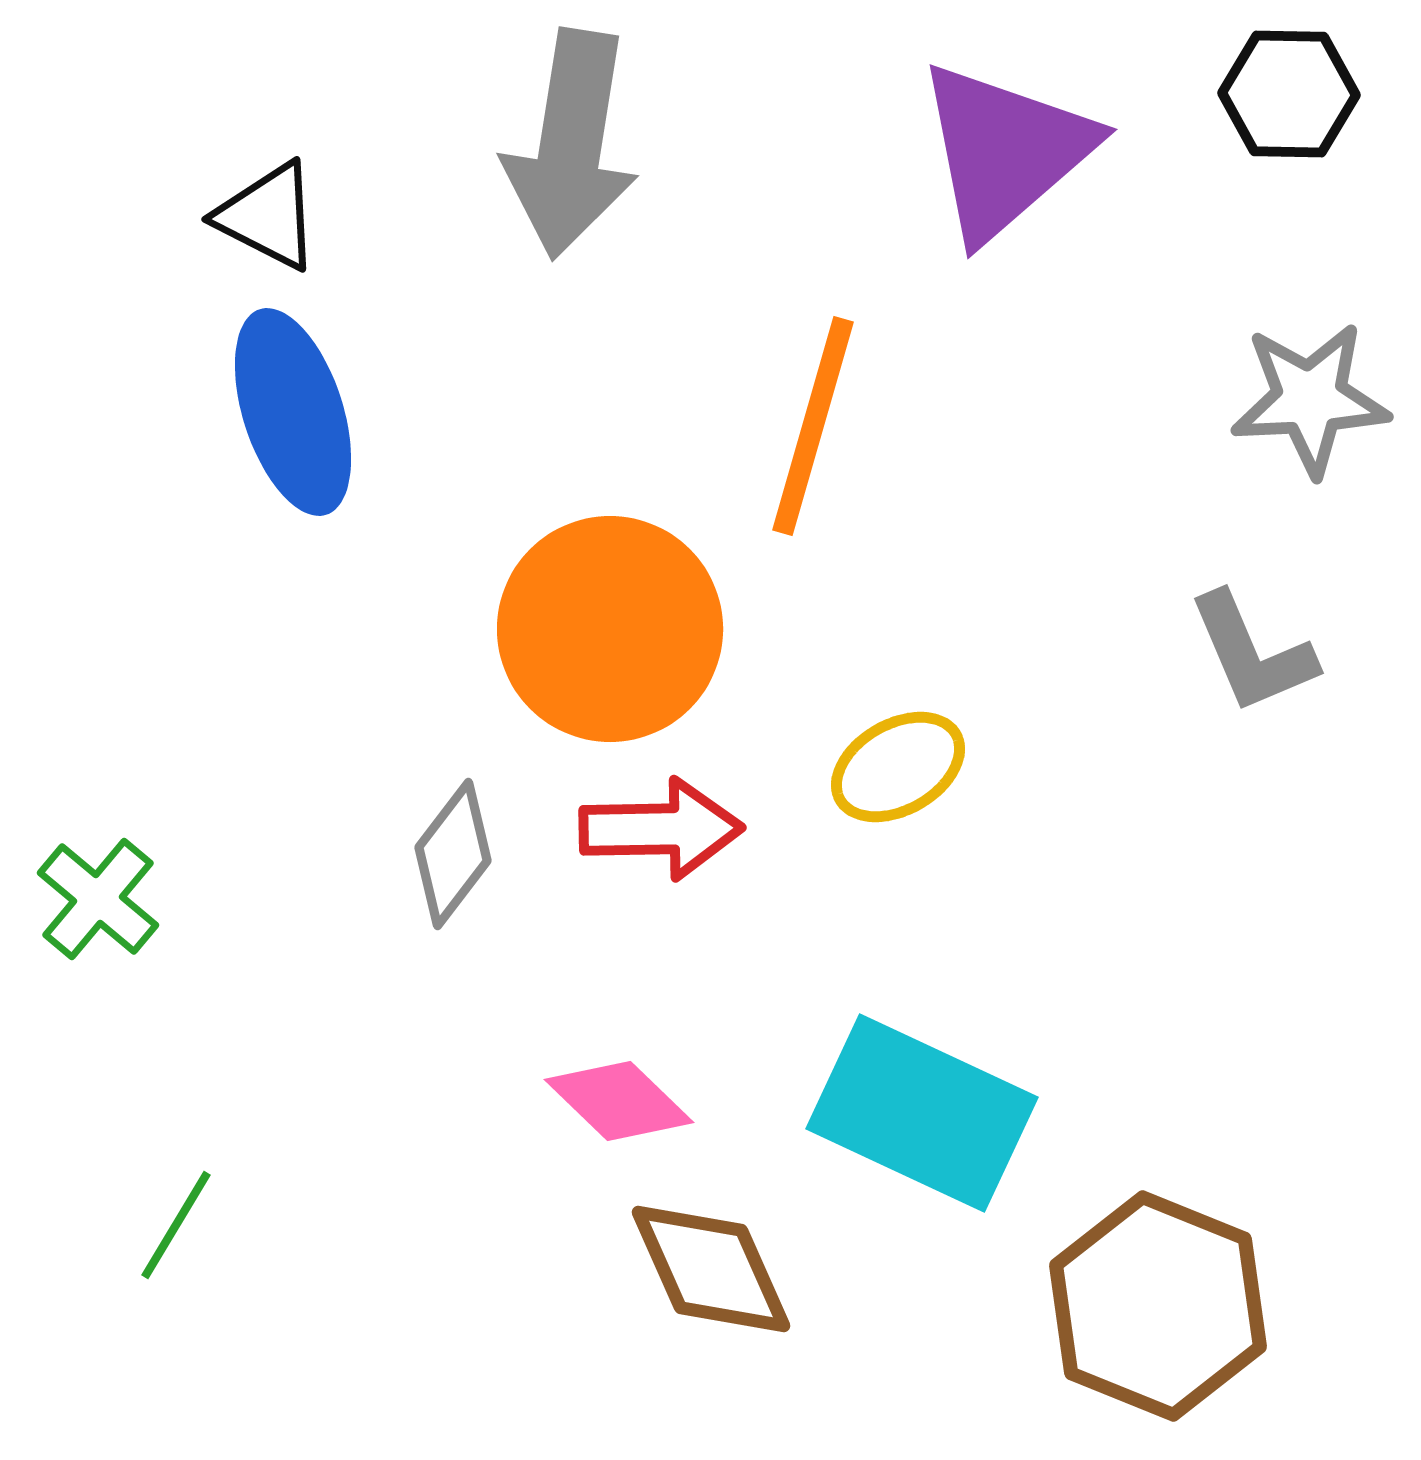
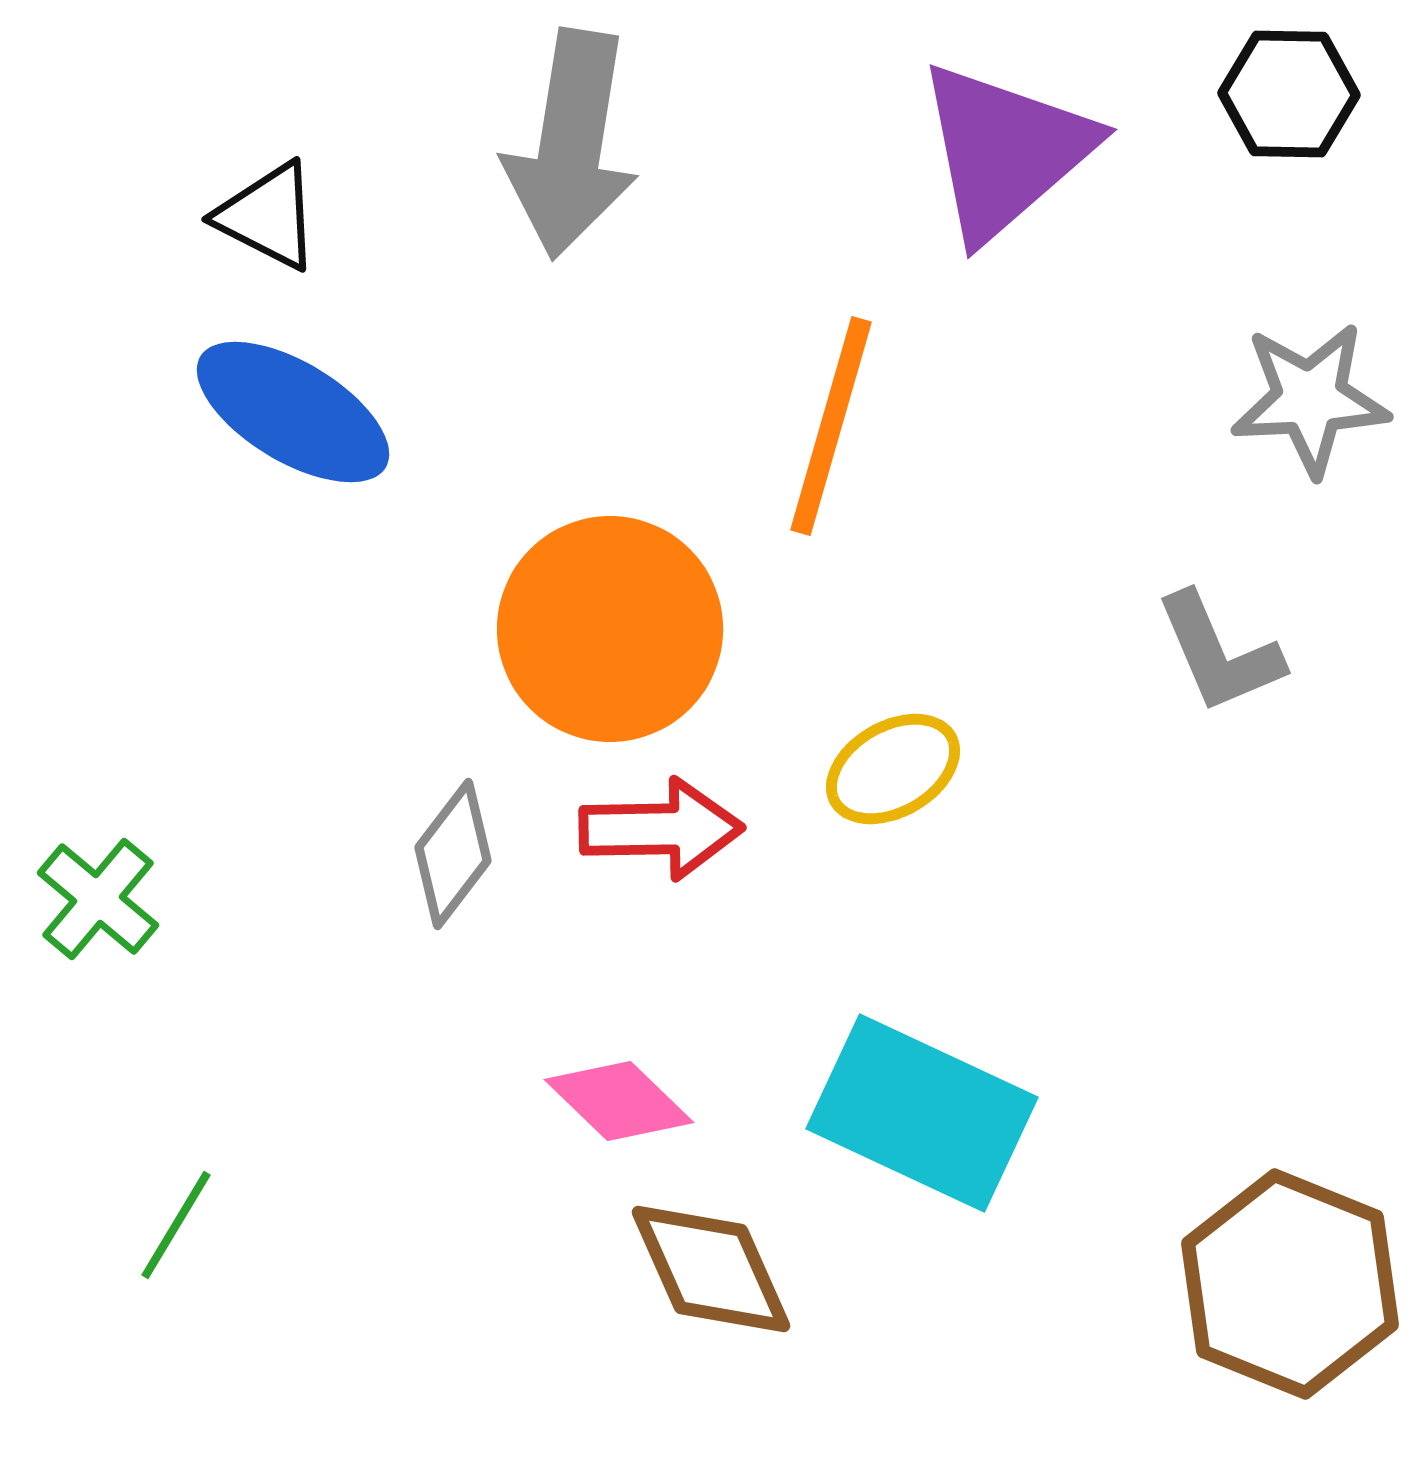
blue ellipse: rotated 41 degrees counterclockwise
orange line: moved 18 px right
gray L-shape: moved 33 px left
yellow ellipse: moved 5 px left, 2 px down
brown hexagon: moved 132 px right, 22 px up
